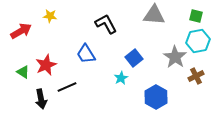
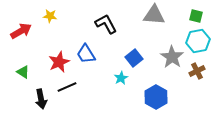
gray star: moved 3 px left
red star: moved 13 px right, 3 px up
brown cross: moved 1 px right, 5 px up
